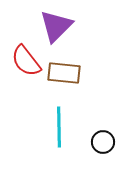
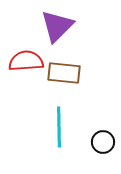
purple triangle: moved 1 px right
red semicircle: rotated 124 degrees clockwise
